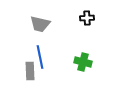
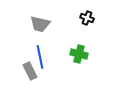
black cross: rotated 24 degrees clockwise
green cross: moved 4 px left, 8 px up
gray rectangle: rotated 24 degrees counterclockwise
